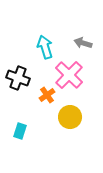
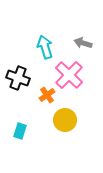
yellow circle: moved 5 px left, 3 px down
